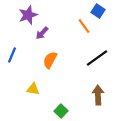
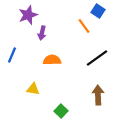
purple arrow: rotated 32 degrees counterclockwise
orange semicircle: moved 2 px right; rotated 60 degrees clockwise
